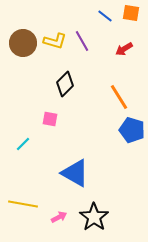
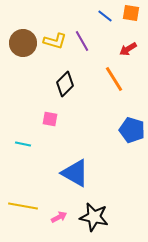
red arrow: moved 4 px right
orange line: moved 5 px left, 18 px up
cyan line: rotated 56 degrees clockwise
yellow line: moved 2 px down
black star: rotated 24 degrees counterclockwise
